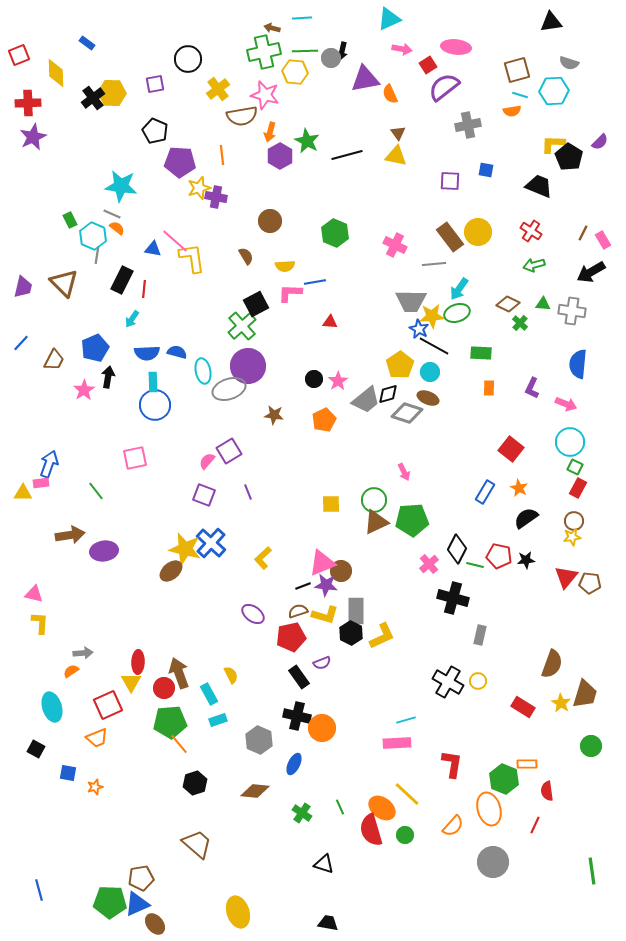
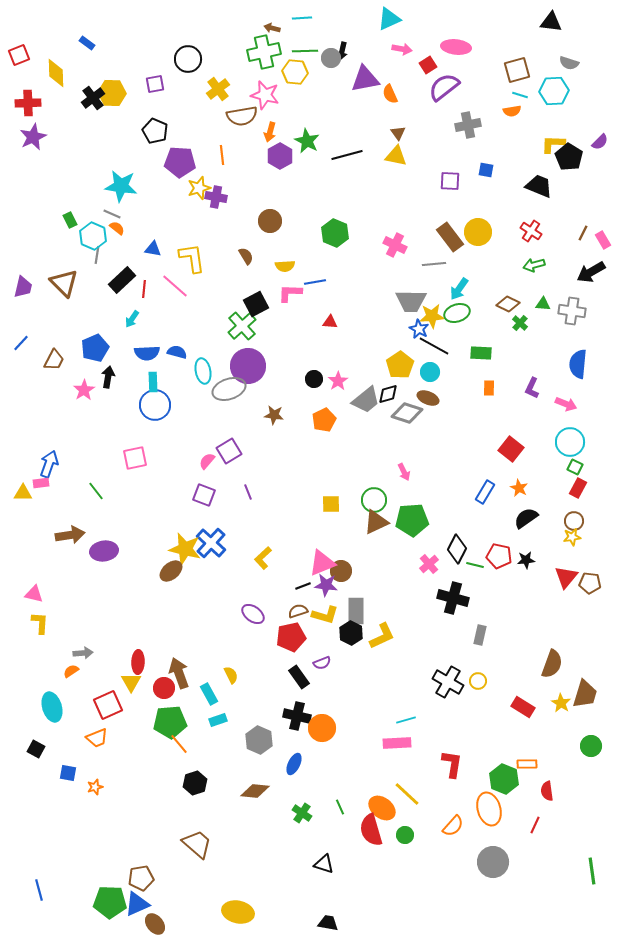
black triangle at (551, 22): rotated 15 degrees clockwise
pink line at (175, 241): moved 45 px down
black rectangle at (122, 280): rotated 20 degrees clockwise
yellow ellipse at (238, 912): rotated 60 degrees counterclockwise
